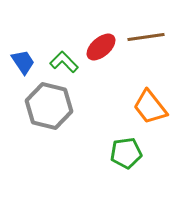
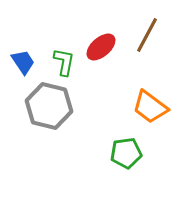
brown line: moved 1 px right, 2 px up; rotated 54 degrees counterclockwise
green L-shape: rotated 56 degrees clockwise
orange trapezoid: rotated 15 degrees counterclockwise
